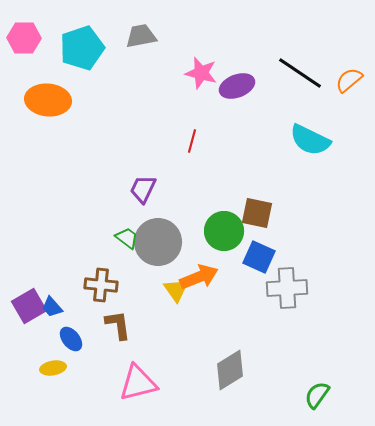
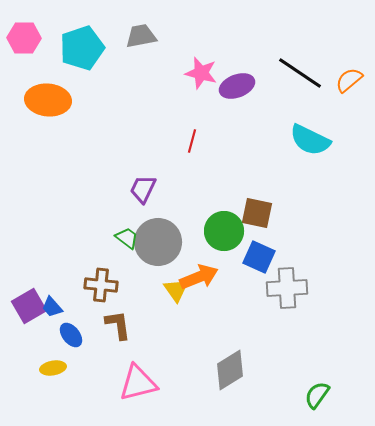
blue ellipse: moved 4 px up
